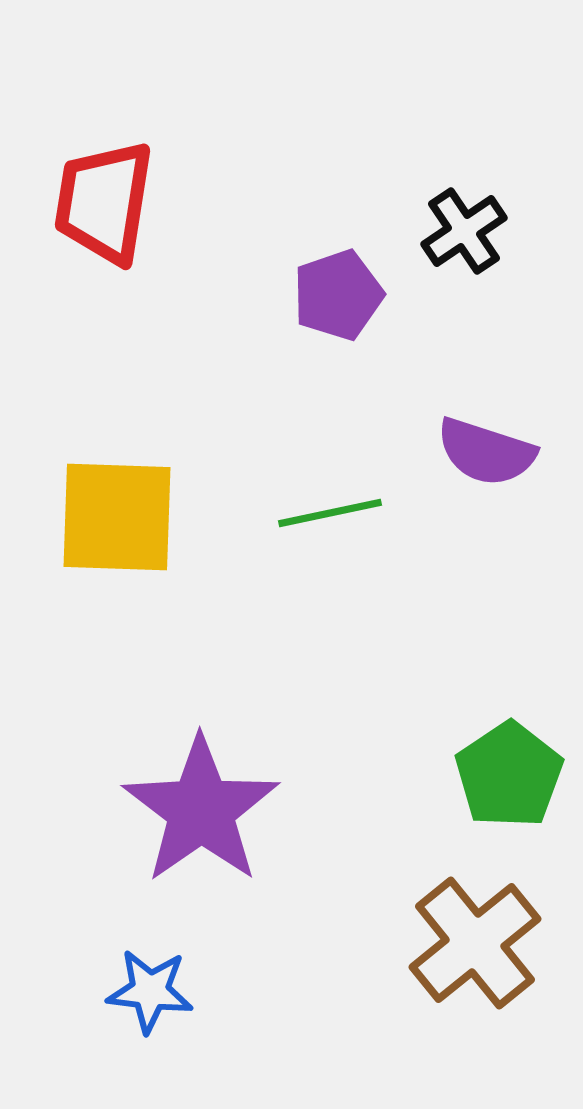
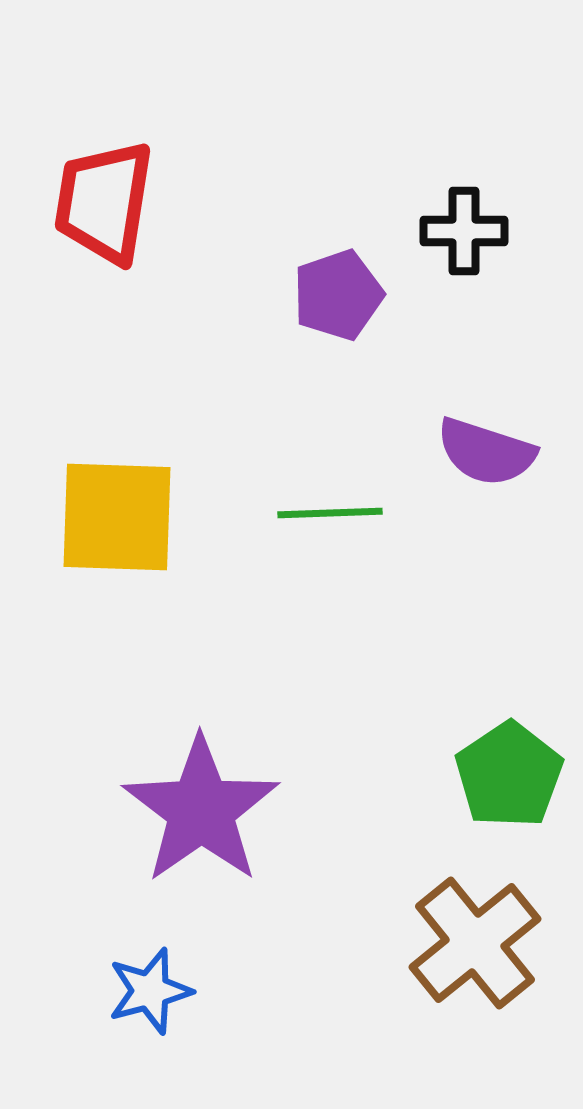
black cross: rotated 34 degrees clockwise
green line: rotated 10 degrees clockwise
blue star: rotated 22 degrees counterclockwise
